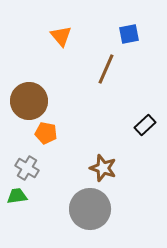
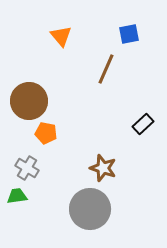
black rectangle: moved 2 px left, 1 px up
